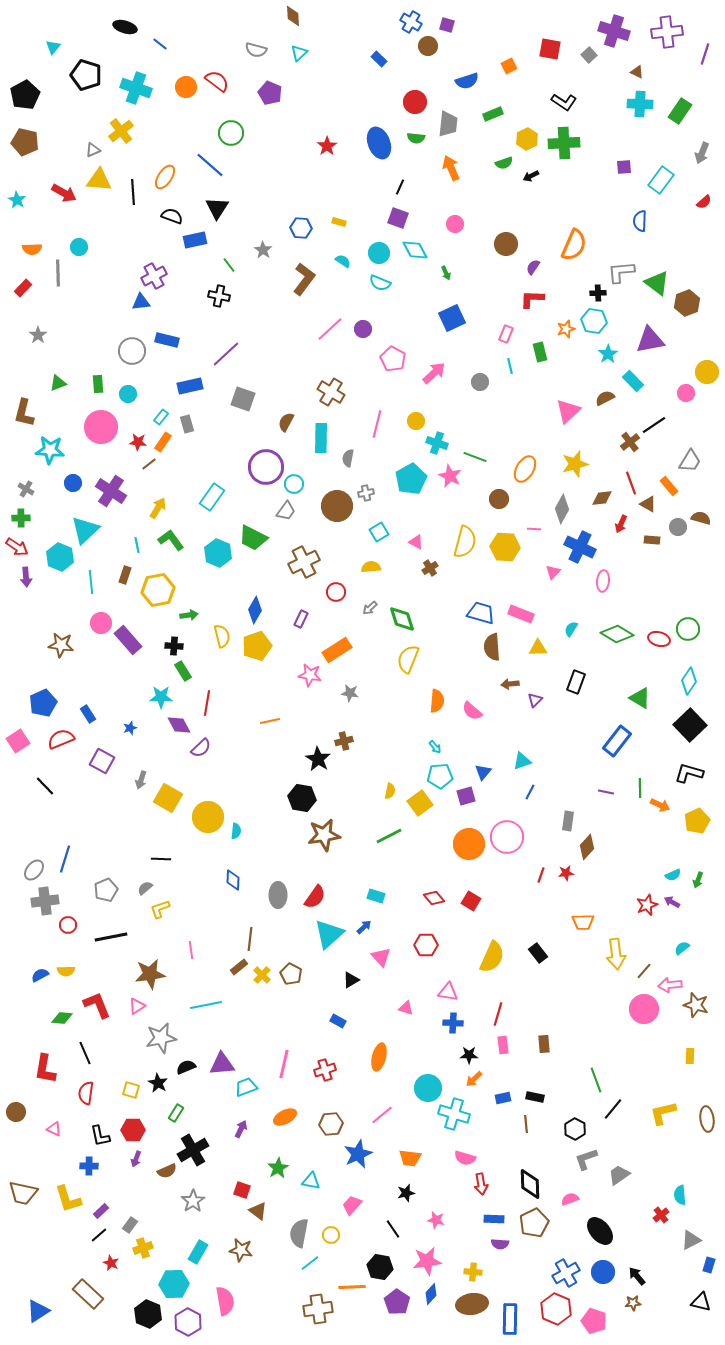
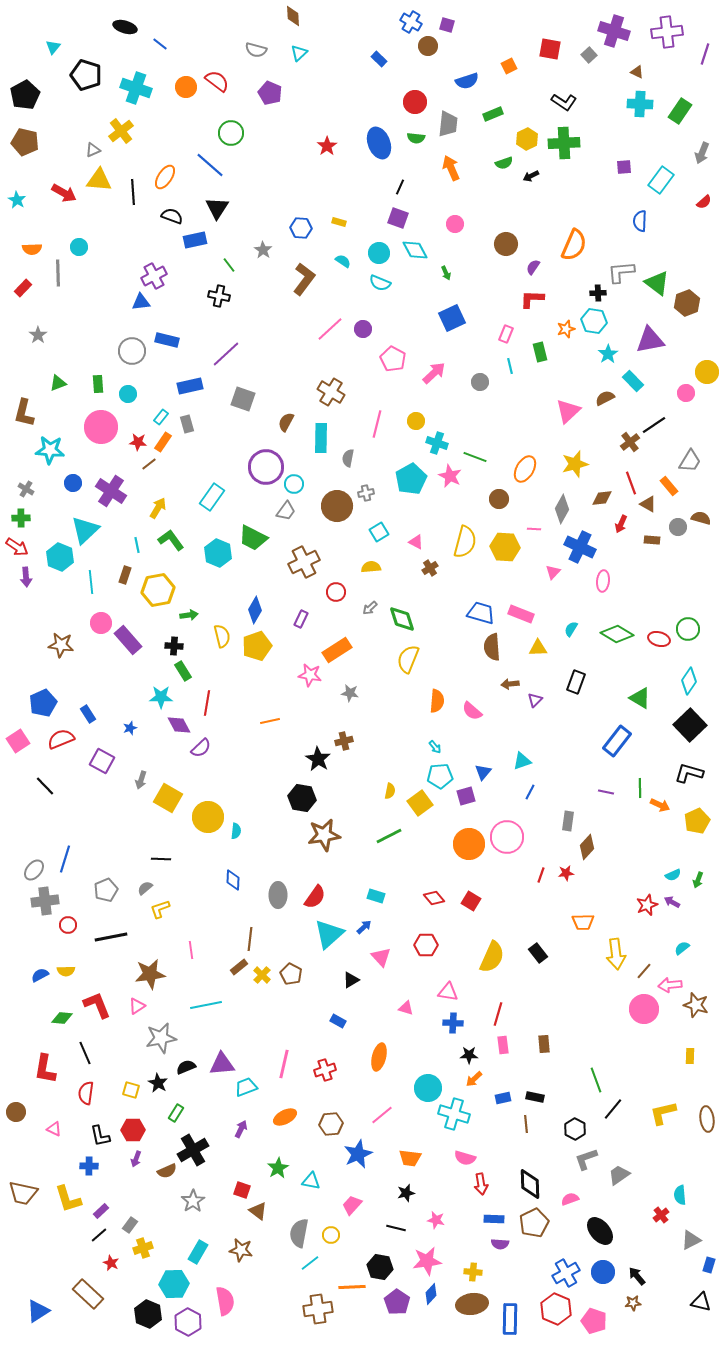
black line at (393, 1229): moved 3 px right, 1 px up; rotated 42 degrees counterclockwise
